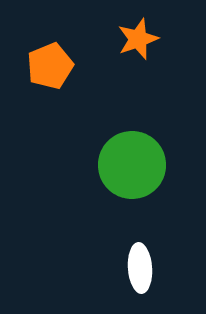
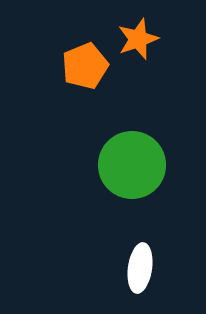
orange pentagon: moved 35 px right
white ellipse: rotated 12 degrees clockwise
